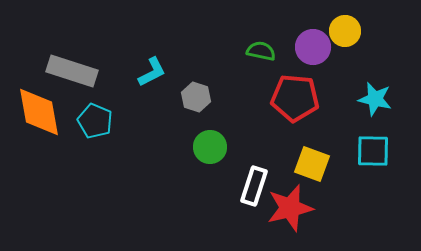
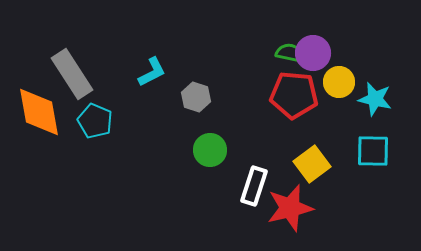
yellow circle: moved 6 px left, 51 px down
purple circle: moved 6 px down
green semicircle: moved 29 px right, 2 px down
gray rectangle: moved 3 px down; rotated 39 degrees clockwise
red pentagon: moved 1 px left, 3 px up
green circle: moved 3 px down
yellow square: rotated 33 degrees clockwise
